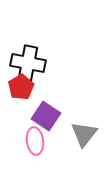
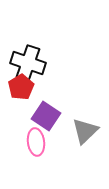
black cross: rotated 8 degrees clockwise
gray triangle: moved 1 px right, 3 px up; rotated 8 degrees clockwise
pink ellipse: moved 1 px right, 1 px down
